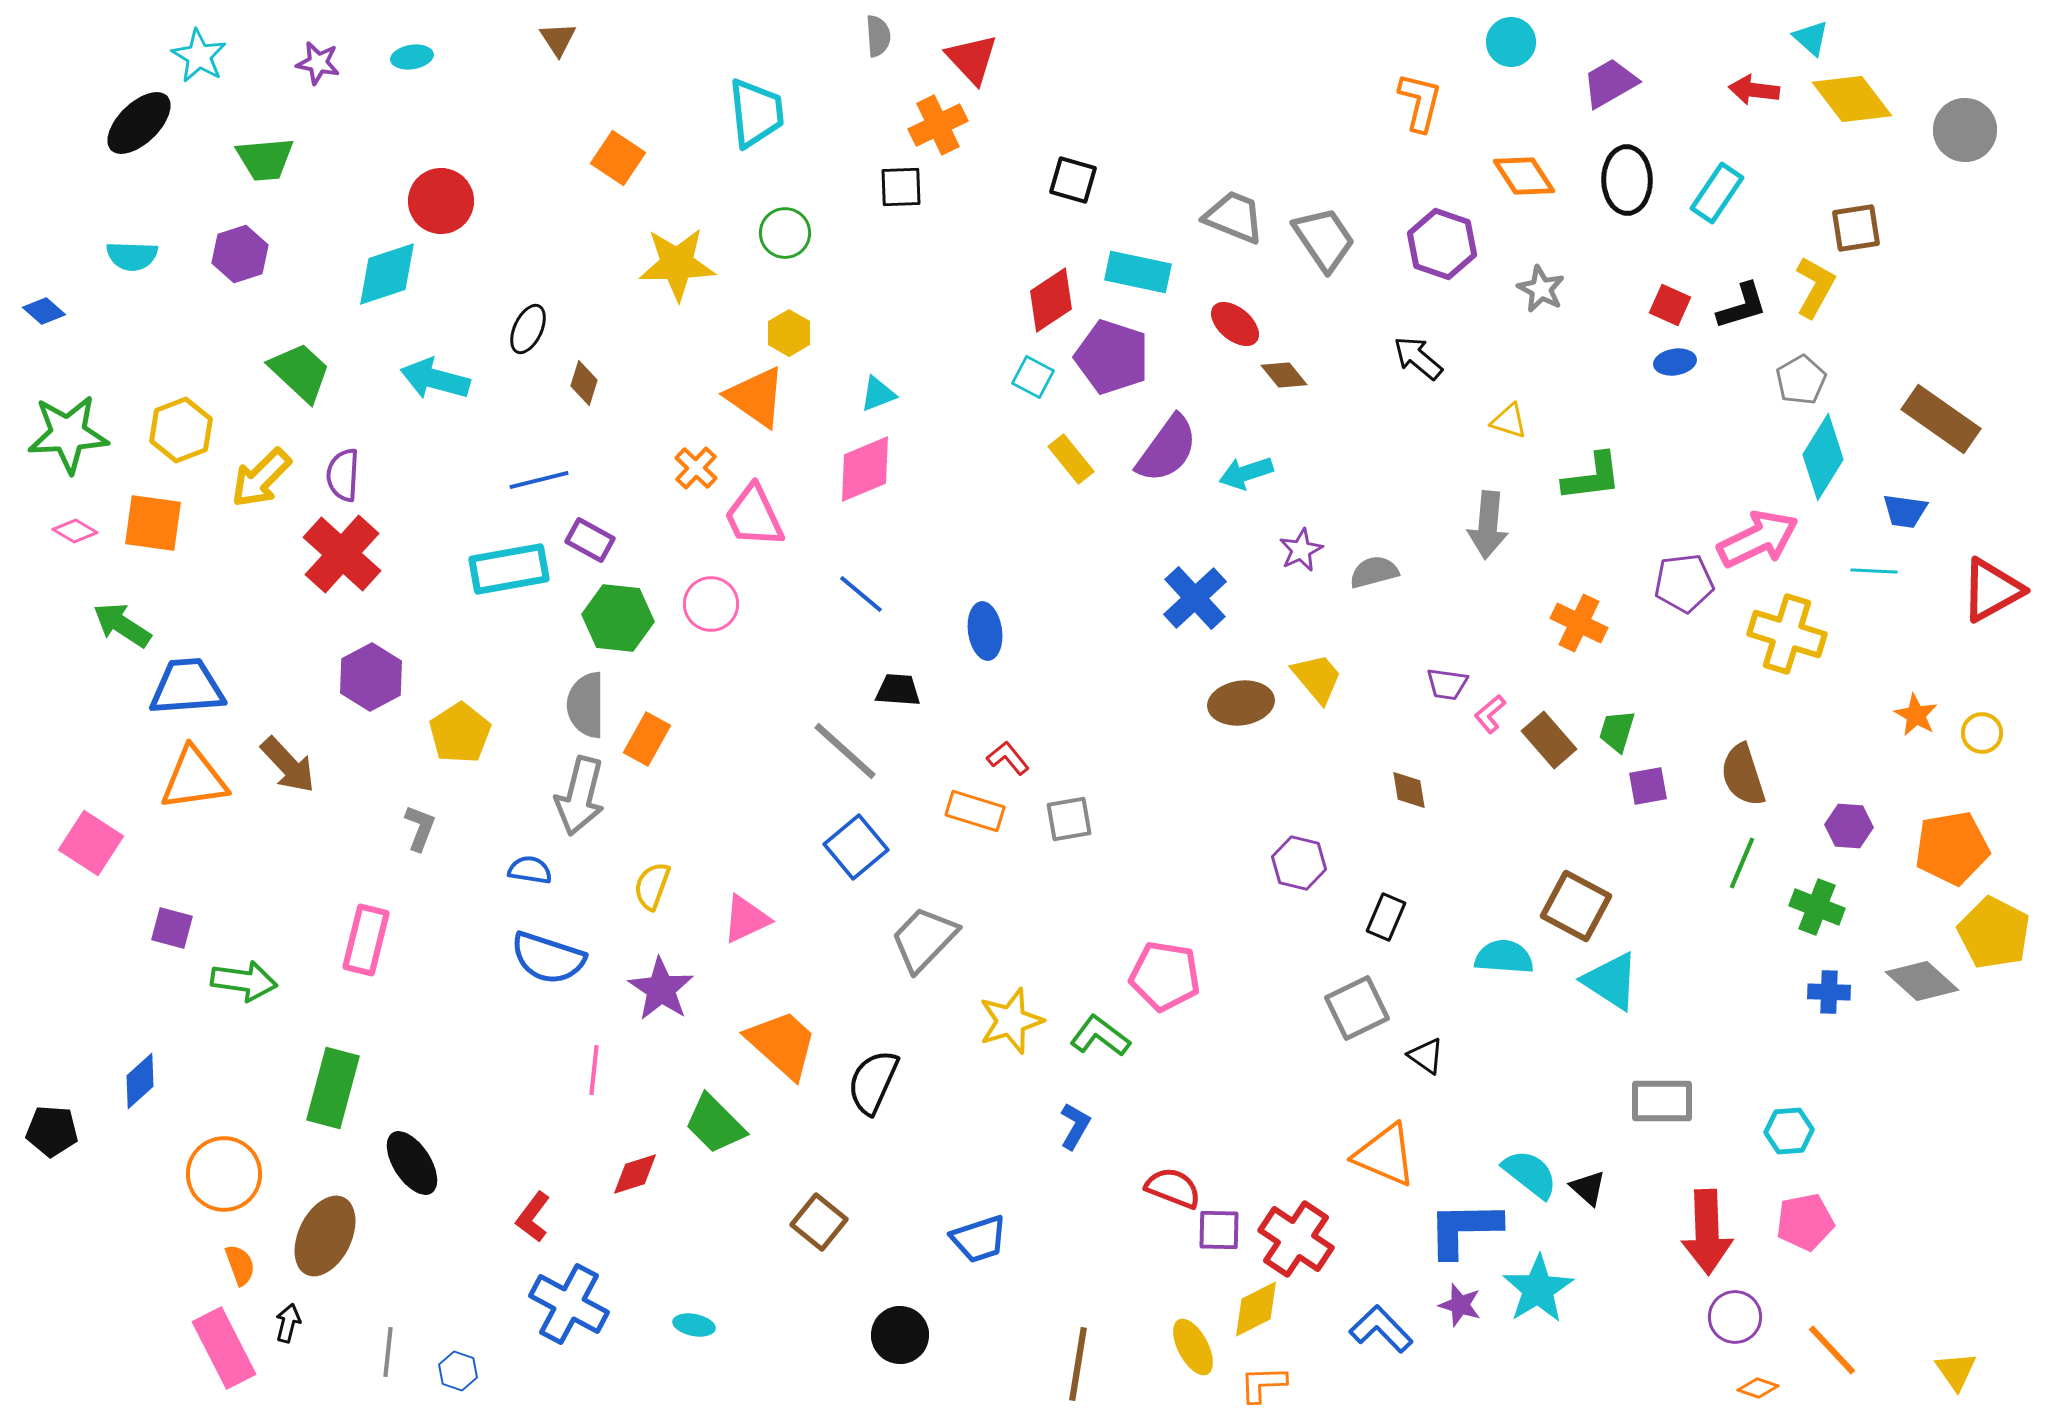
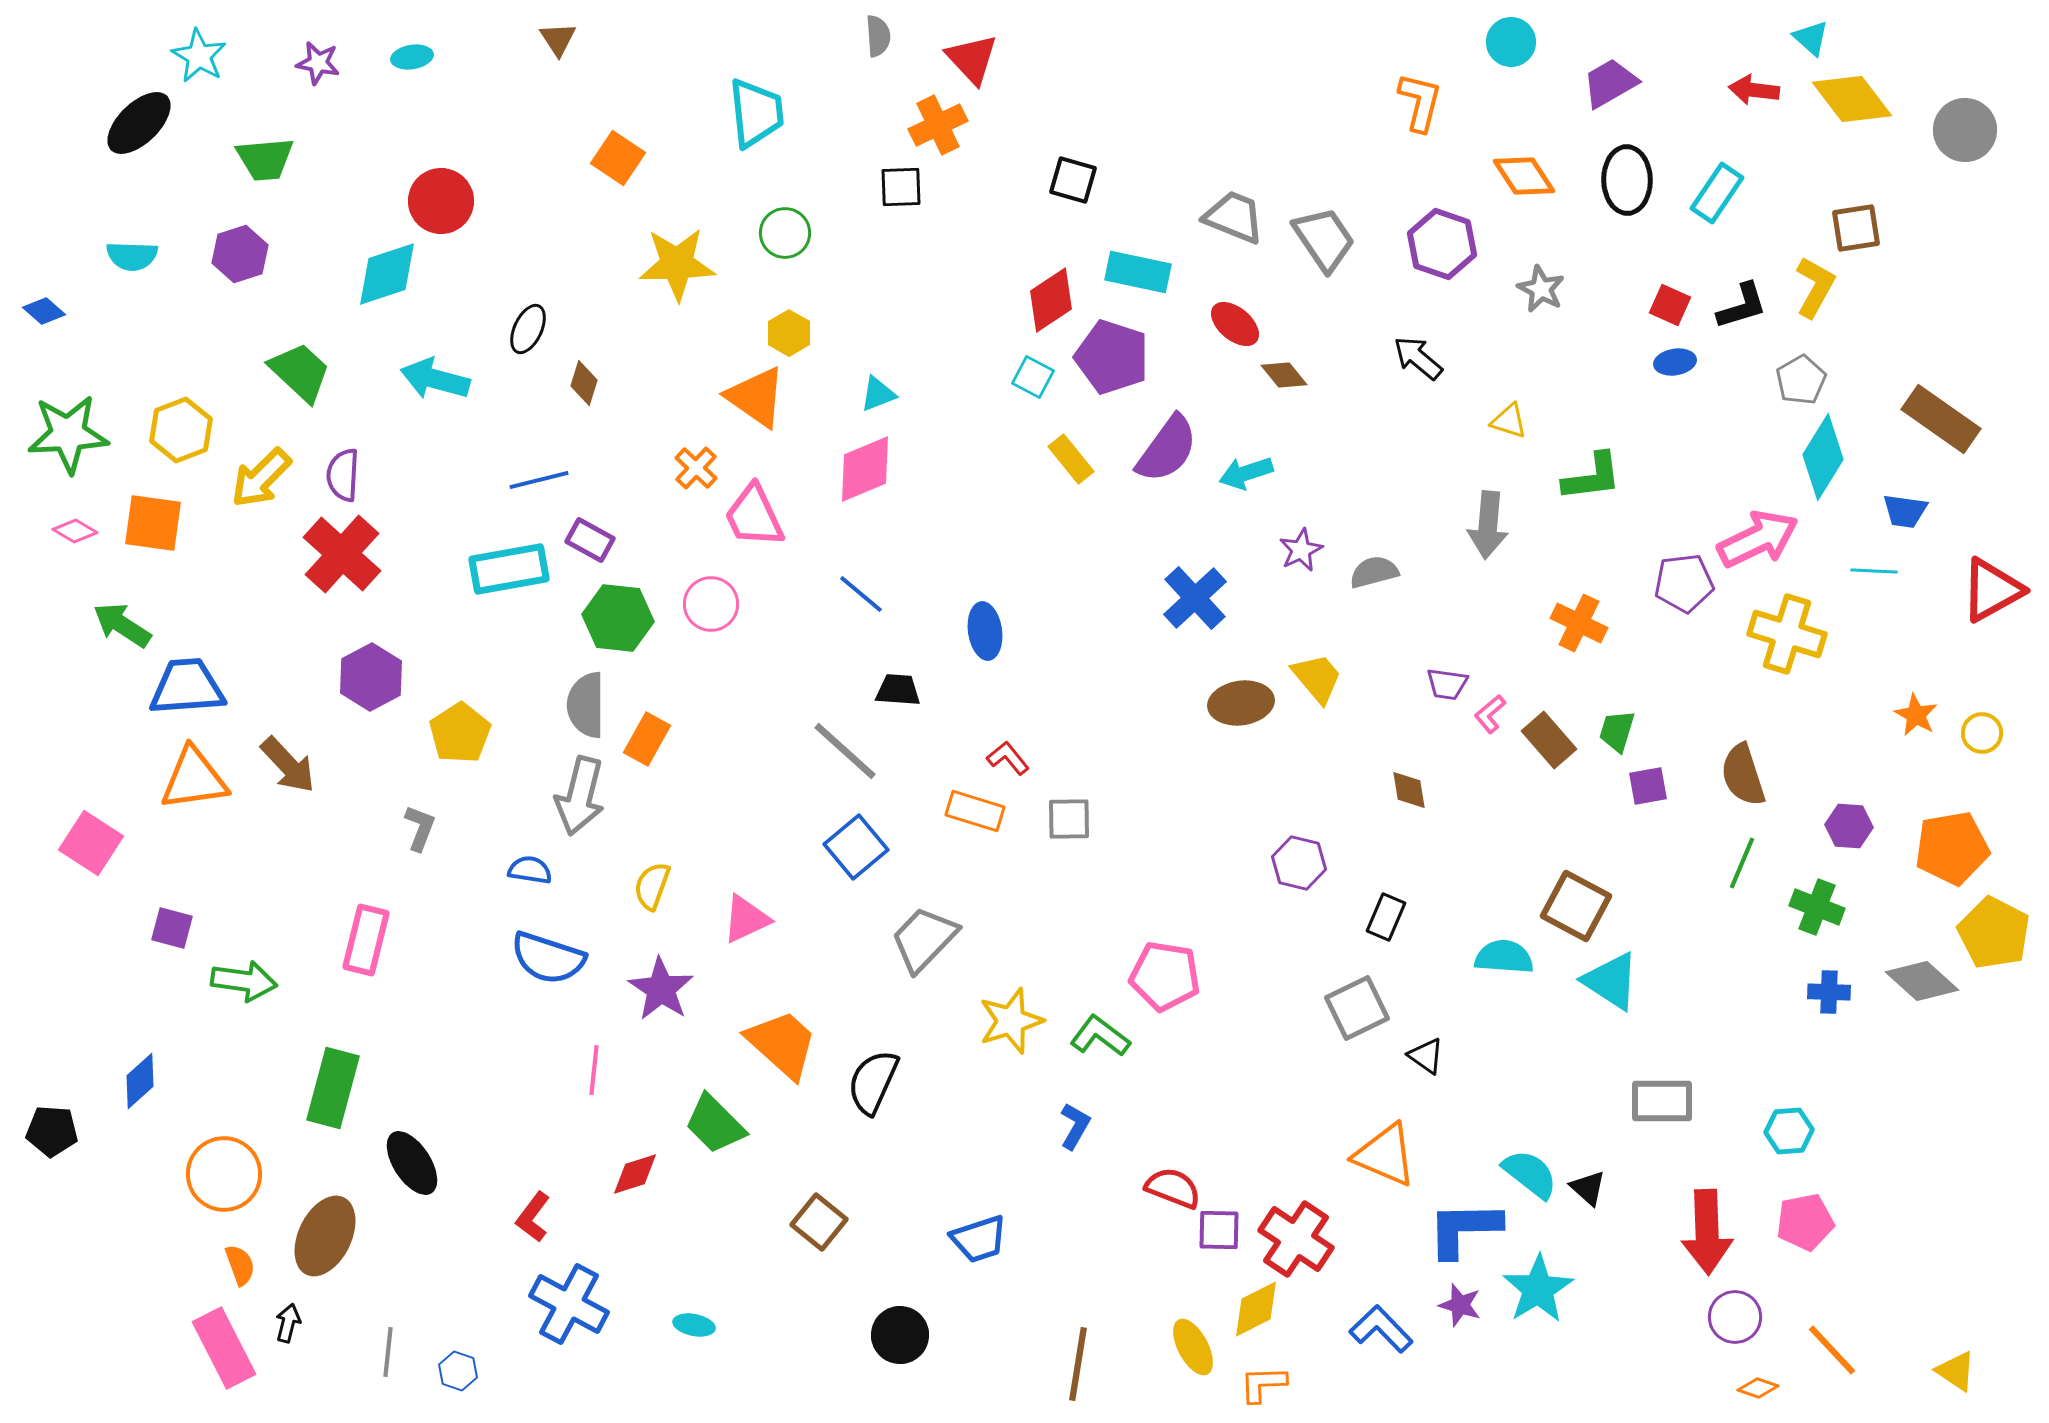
gray square at (1069, 819): rotated 9 degrees clockwise
yellow triangle at (1956, 1371): rotated 21 degrees counterclockwise
